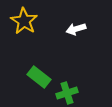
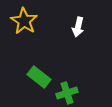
white arrow: moved 2 px right, 2 px up; rotated 60 degrees counterclockwise
